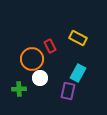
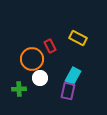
cyan rectangle: moved 5 px left, 3 px down
